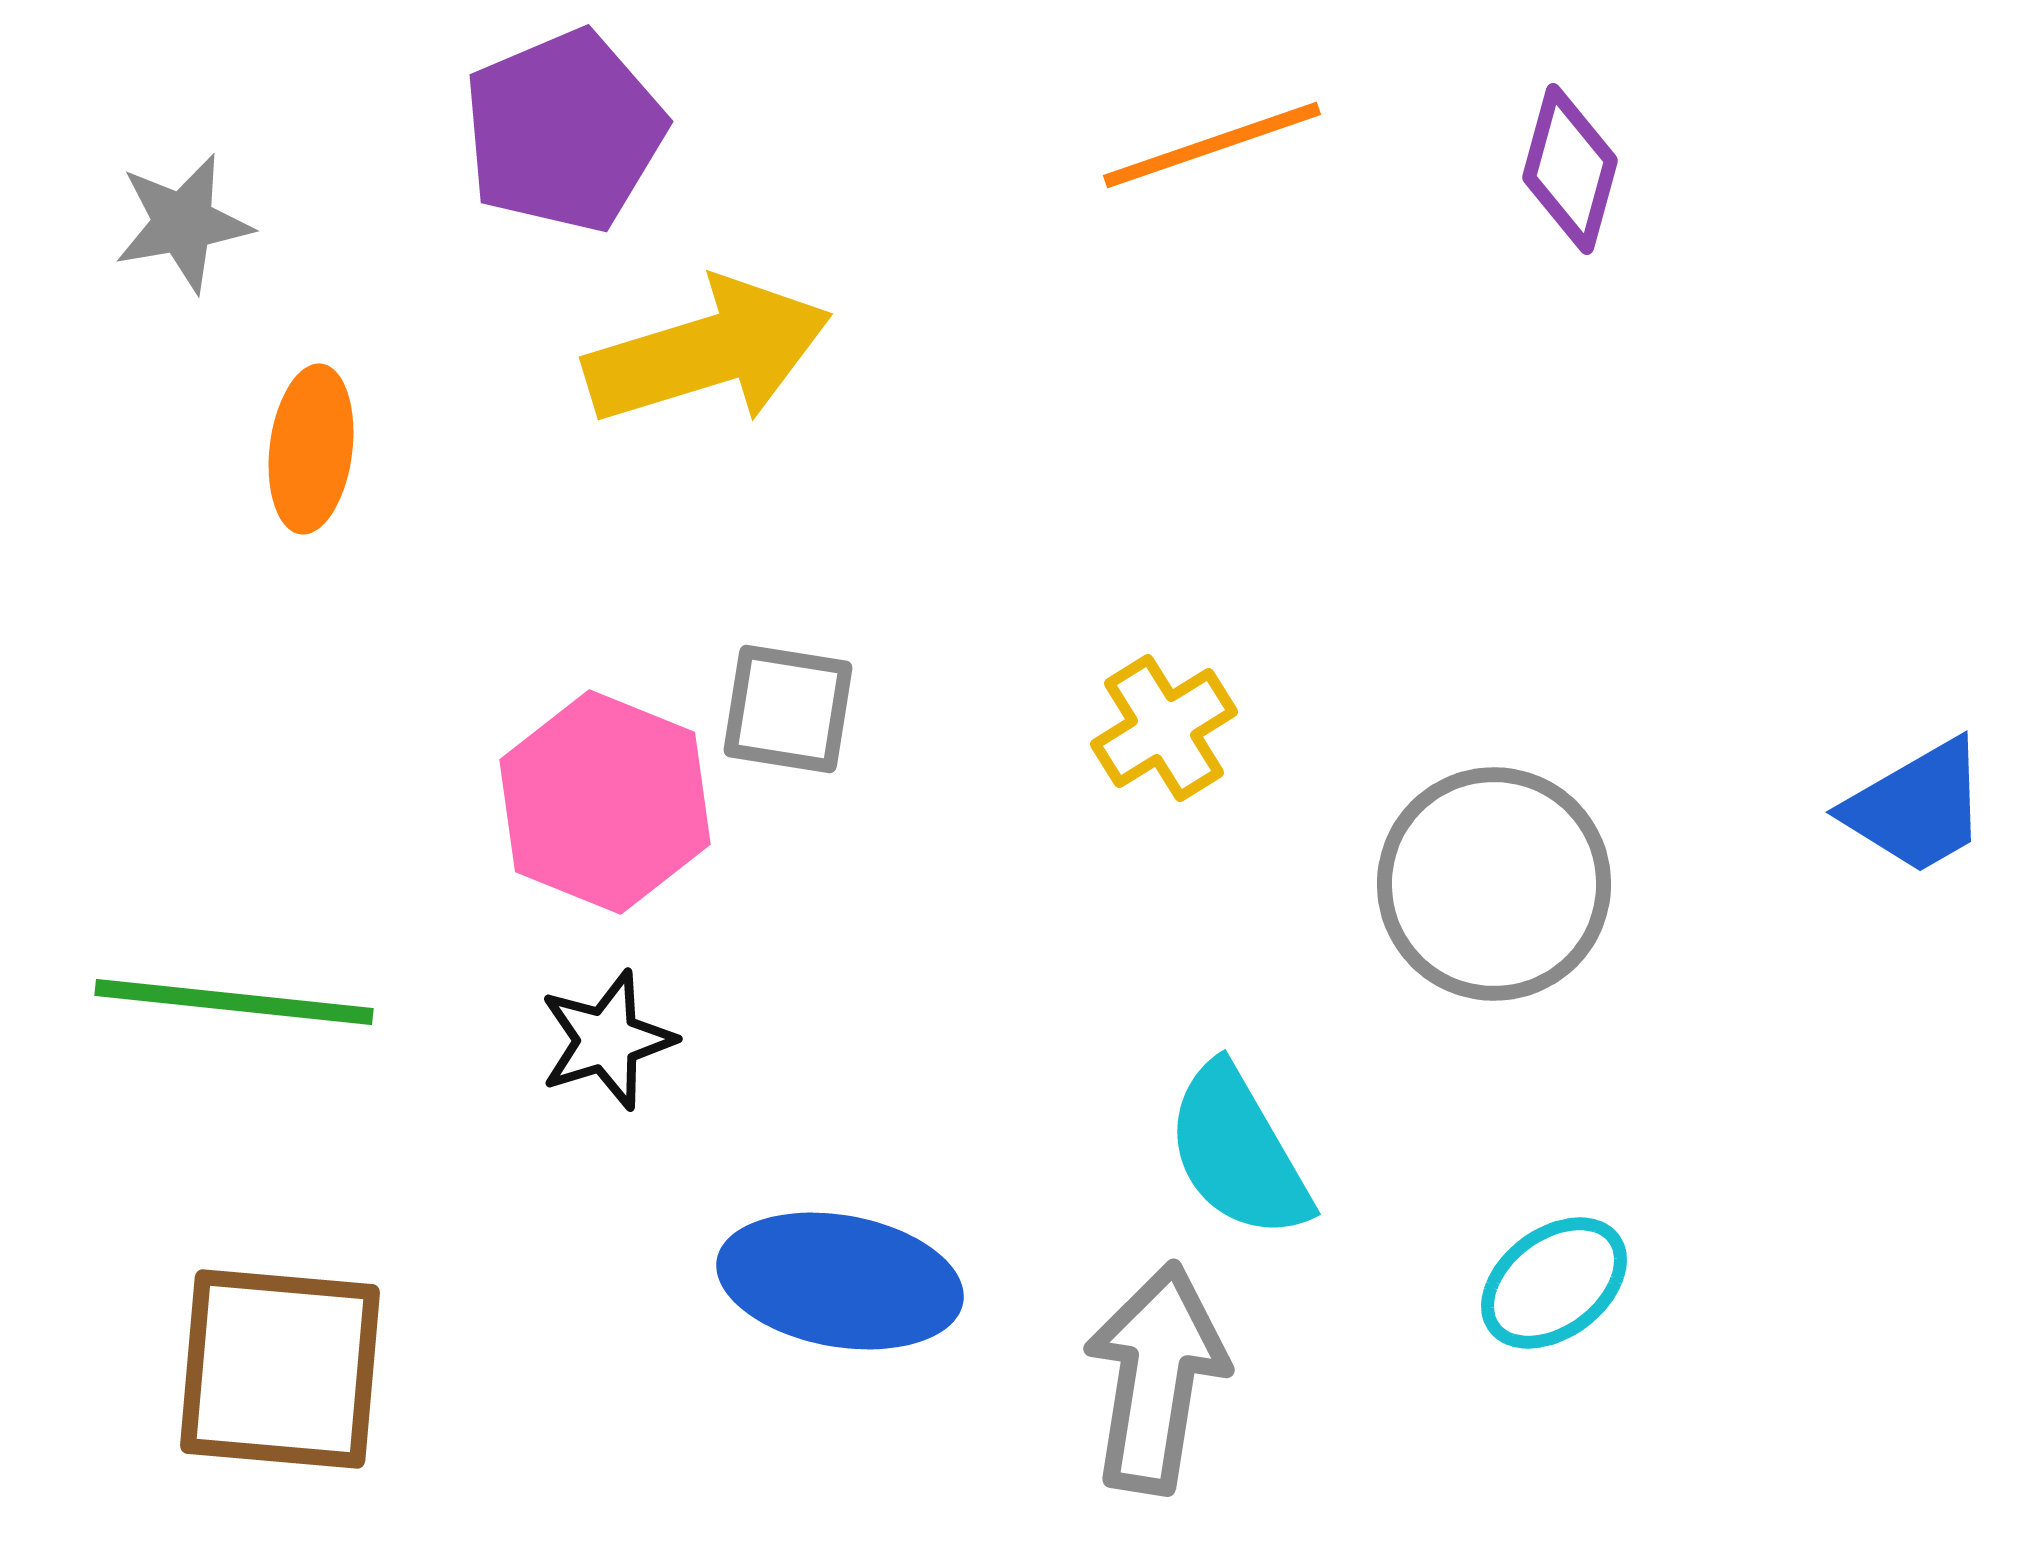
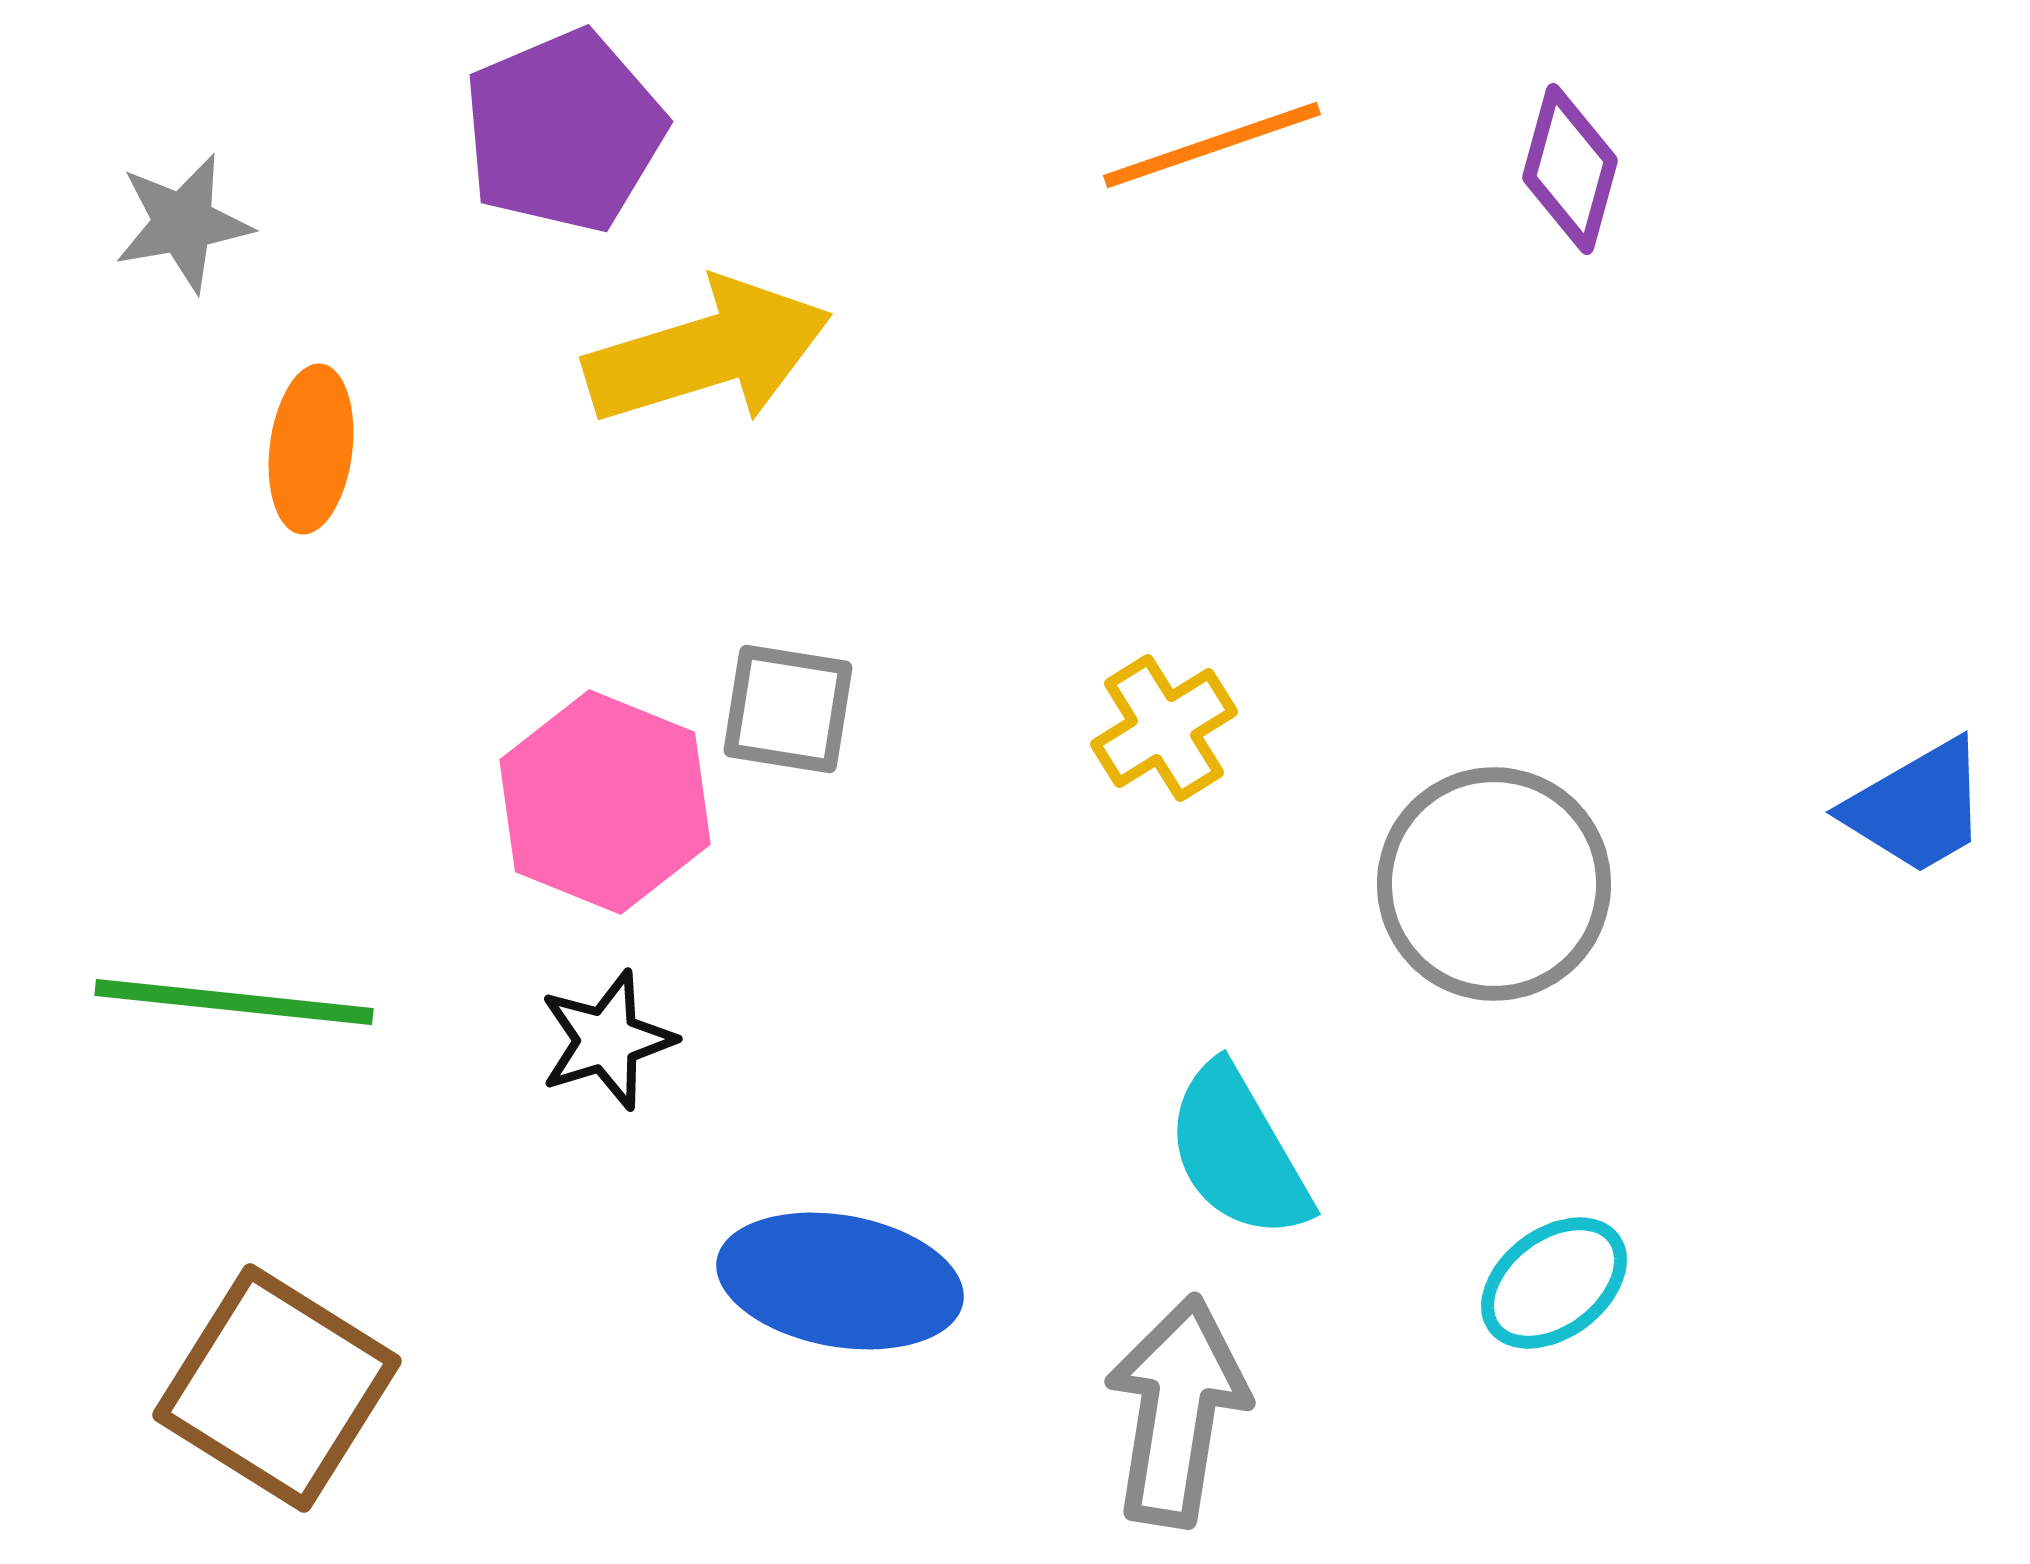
brown square: moved 3 px left, 19 px down; rotated 27 degrees clockwise
gray arrow: moved 21 px right, 33 px down
